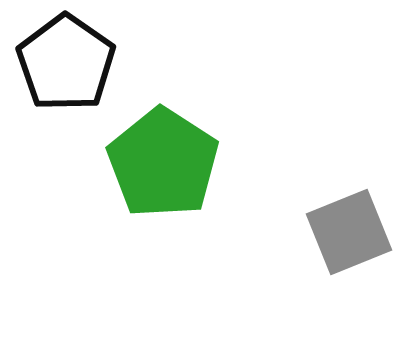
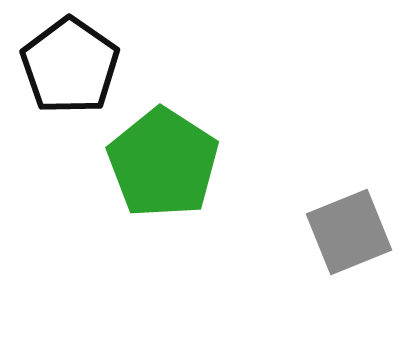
black pentagon: moved 4 px right, 3 px down
